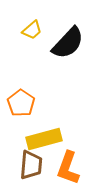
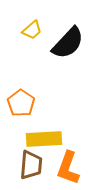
yellow rectangle: rotated 12 degrees clockwise
